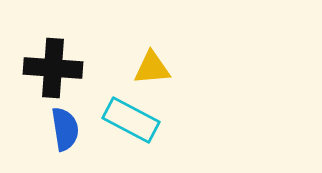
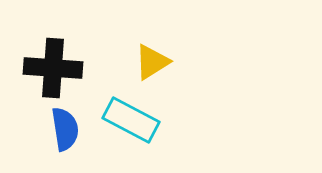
yellow triangle: moved 6 px up; rotated 27 degrees counterclockwise
